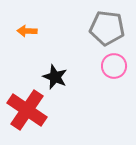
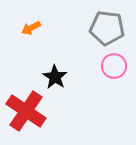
orange arrow: moved 4 px right, 3 px up; rotated 30 degrees counterclockwise
black star: rotated 10 degrees clockwise
red cross: moved 1 px left, 1 px down
